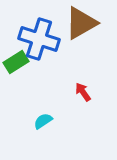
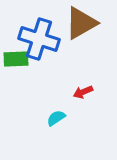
green rectangle: moved 3 px up; rotated 30 degrees clockwise
red arrow: rotated 78 degrees counterclockwise
cyan semicircle: moved 13 px right, 3 px up
